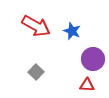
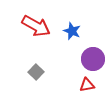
red triangle: rotated 14 degrees counterclockwise
